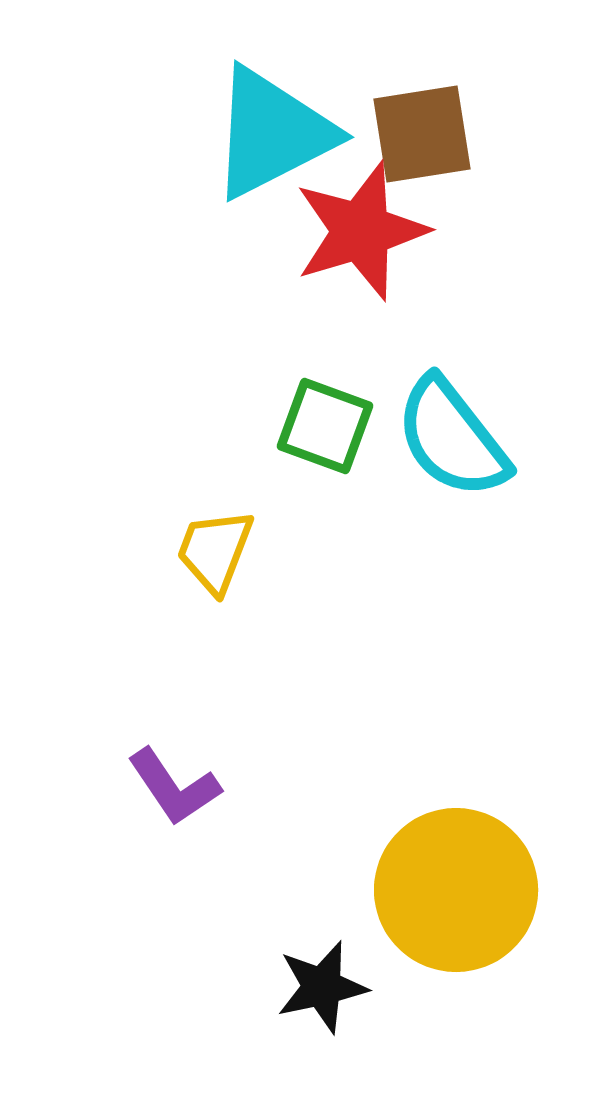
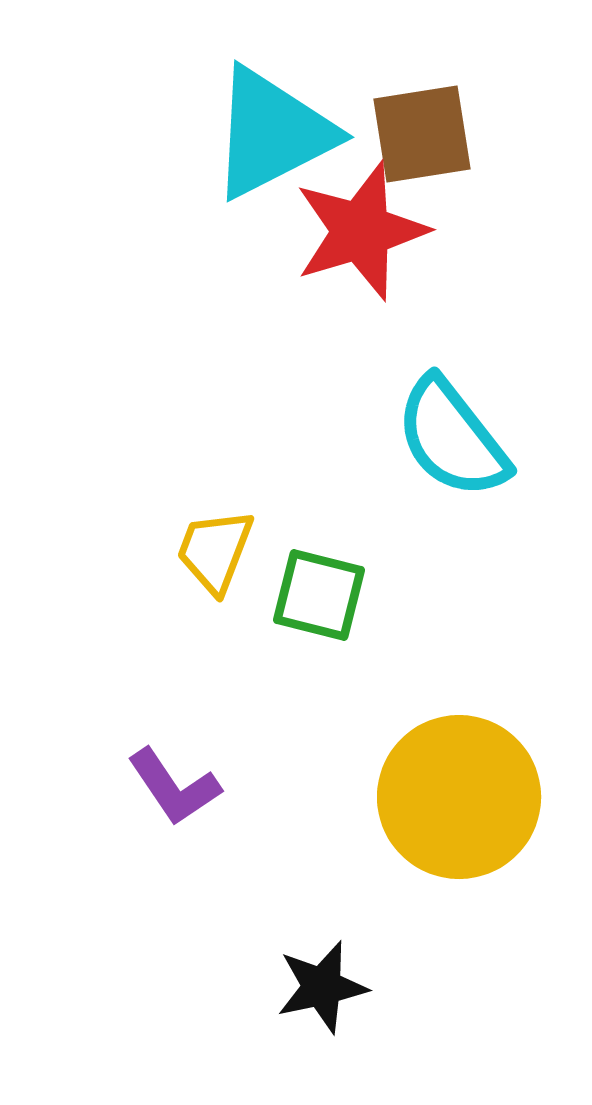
green square: moved 6 px left, 169 px down; rotated 6 degrees counterclockwise
yellow circle: moved 3 px right, 93 px up
